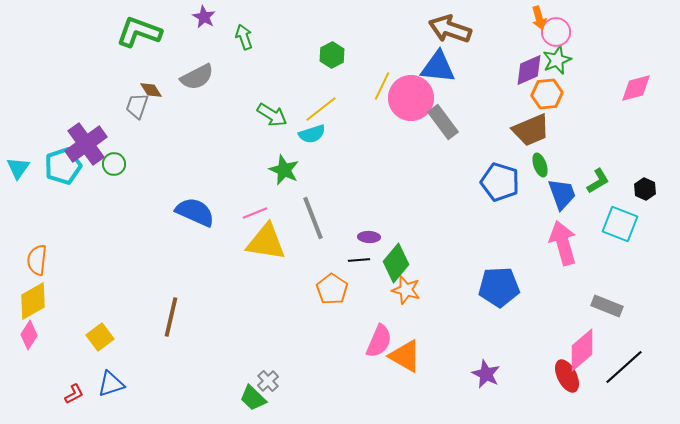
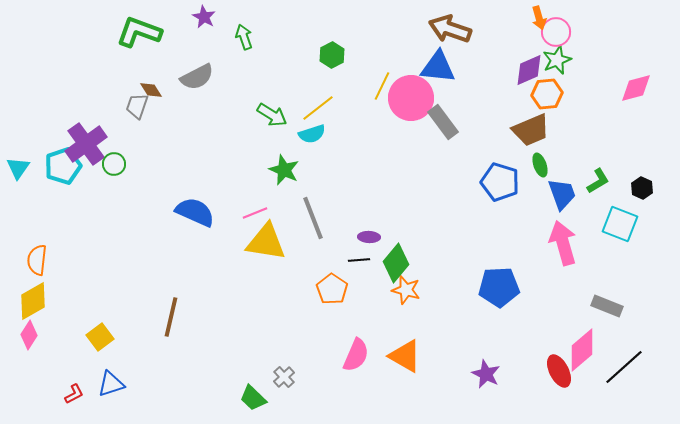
yellow line at (321, 109): moved 3 px left, 1 px up
black hexagon at (645, 189): moved 3 px left, 1 px up
pink semicircle at (379, 341): moved 23 px left, 14 px down
red ellipse at (567, 376): moved 8 px left, 5 px up
gray cross at (268, 381): moved 16 px right, 4 px up
